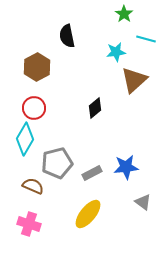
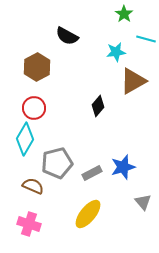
black semicircle: rotated 50 degrees counterclockwise
brown triangle: moved 1 px left, 1 px down; rotated 12 degrees clockwise
black diamond: moved 3 px right, 2 px up; rotated 10 degrees counterclockwise
blue star: moved 3 px left; rotated 10 degrees counterclockwise
gray triangle: rotated 12 degrees clockwise
